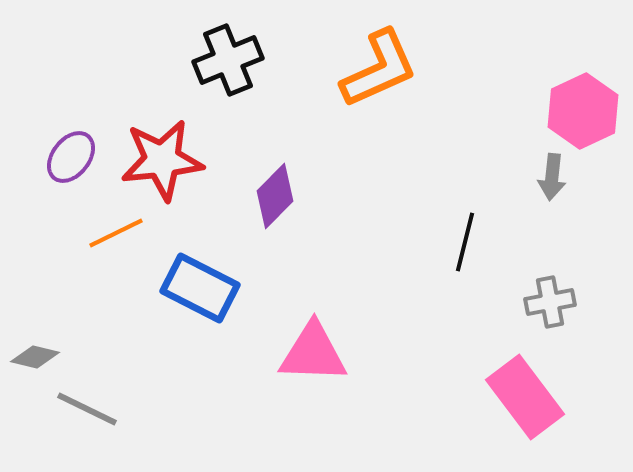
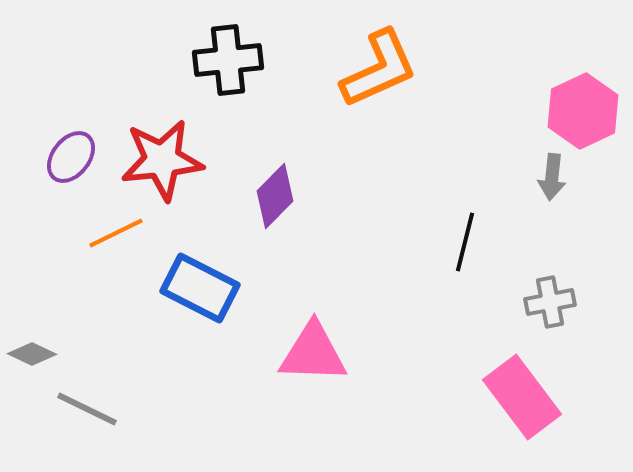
black cross: rotated 16 degrees clockwise
gray diamond: moved 3 px left, 3 px up; rotated 12 degrees clockwise
pink rectangle: moved 3 px left
